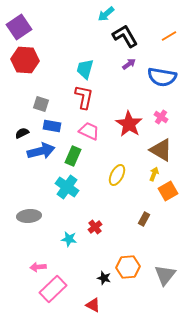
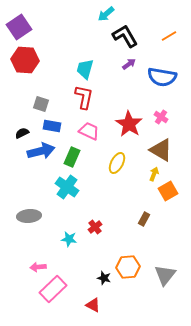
green rectangle: moved 1 px left, 1 px down
yellow ellipse: moved 12 px up
